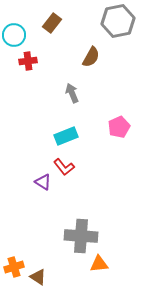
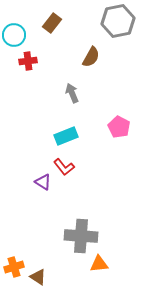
pink pentagon: rotated 20 degrees counterclockwise
